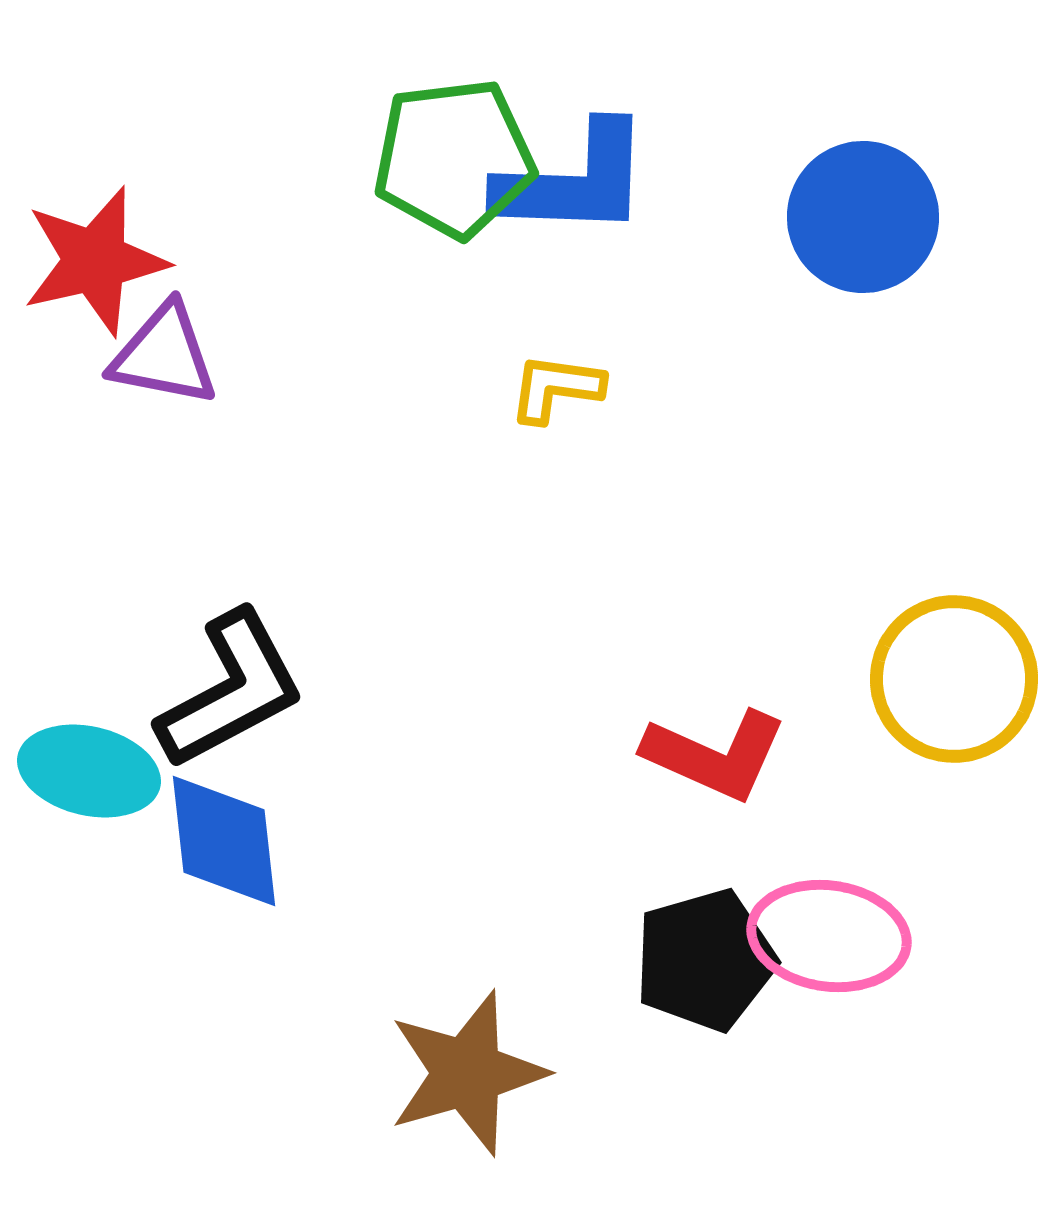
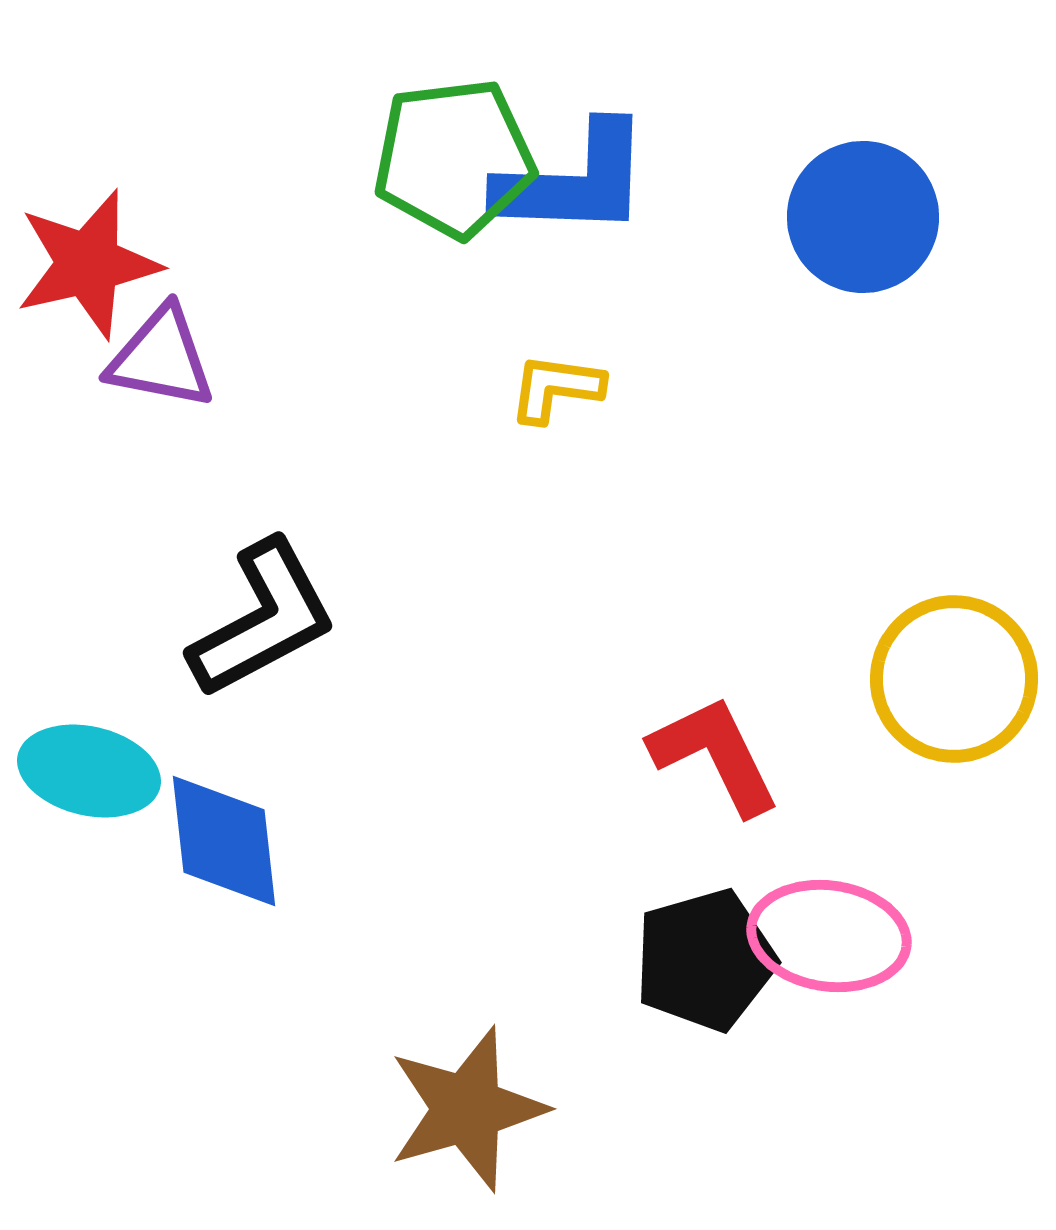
red star: moved 7 px left, 3 px down
purple triangle: moved 3 px left, 3 px down
black L-shape: moved 32 px right, 71 px up
red L-shape: rotated 140 degrees counterclockwise
brown star: moved 36 px down
